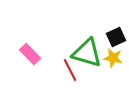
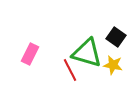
black square: rotated 30 degrees counterclockwise
pink rectangle: rotated 70 degrees clockwise
yellow star: moved 7 px down
